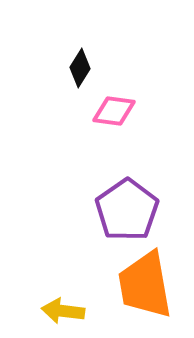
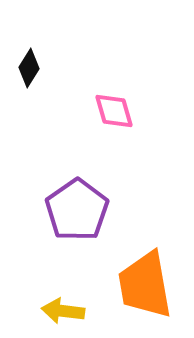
black diamond: moved 51 px left
pink diamond: rotated 66 degrees clockwise
purple pentagon: moved 50 px left
